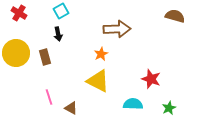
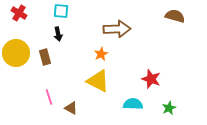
cyan square: rotated 35 degrees clockwise
